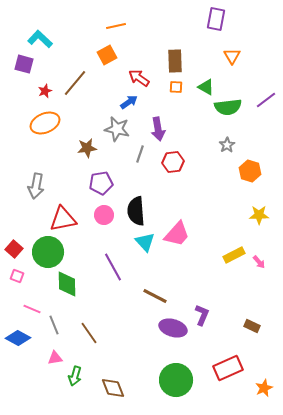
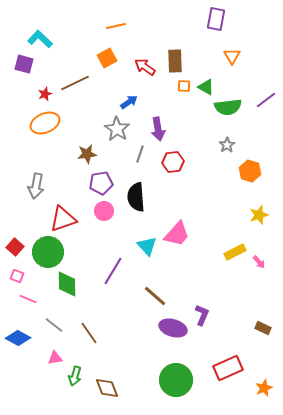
orange square at (107, 55): moved 3 px down
red arrow at (139, 78): moved 6 px right, 11 px up
brown line at (75, 83): rotated 24 degrees clockwise
orange square at (176, 87): moved 8 px right, 1 px up
red star at (45, 91): moved 3 px down
gray star at (117, 129): rotated 20 degrees clockwise
brown star at (87, 148): moved 6 px down
black semicircle at (136, 211): moved 14 px up
pink circle at (104, 215): moved 4 px up
yellow star at (259, 215): rotated 18 degrees counterclockwise
red triangle at (63, 219): rotated 8 degrees counterclockwise
cyan triangle at (145, 242): moved 2 px right, 4 px down
red square at (14, 249): moved 1 px right, 2 px up
yellow rectangle at (234, 255): moved 1 px right, 3 px up
purple line at (113, 267): moved 4 px down; rotated 60 degrees clockwise
brown line at (155, 296): rotated 15 degrees clockwise
pink line at (32, 309): moved 4 px left, 10 px up
gray line at (54, 325): rotated 30 degrees counterclockwise
brown rectangle at (252, 326): moved 11 px right, 2 px down
brown diamond at (113, 388): moved 6 px left
